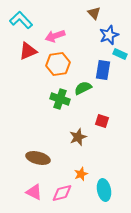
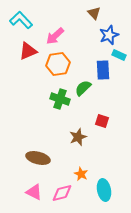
pink arrow: rotated 24 degrees counterclockwise
cyan rectangle: moved 1 px left, 1 px down
blue rectangle: rotated 12 degrees counterclockwise
green semicircle: rotated 18 degrees counterclockwise
orange star: rotated 24 degrees counterclockwise
